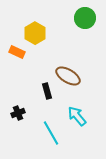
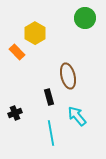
orange rectangle: rotated 21 degrees clockwise
brown ellipse: rotated 45 degrees clockwise
black rectangle: moved 2 px right, 6 px down
black cross: moved 3 px left
cyan line: rotated 20 degrees clockwise
